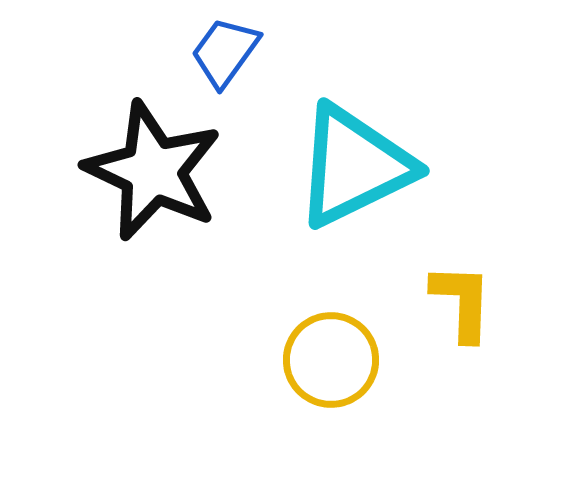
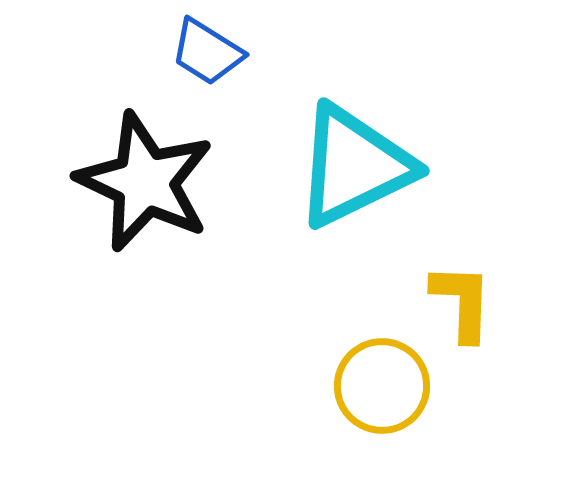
blue trapezoid: moved 18 px left; rotated 94 degrees counterclockwise
black star: moved 8 px left, 11 px down
yellow circle: moved 51 px right, 26 px down
